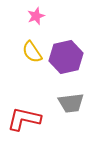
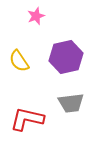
yellow semicircle: moved 13 px left, 9 px down
red L-shape: moved 3 px right
